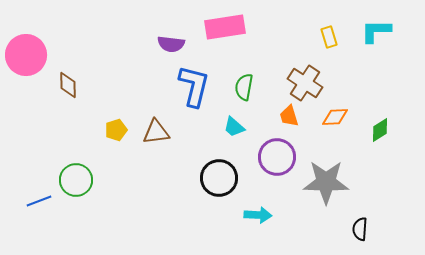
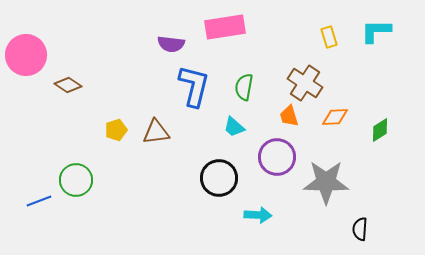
brown diamond: rotated 56 degrees counterclockwise
